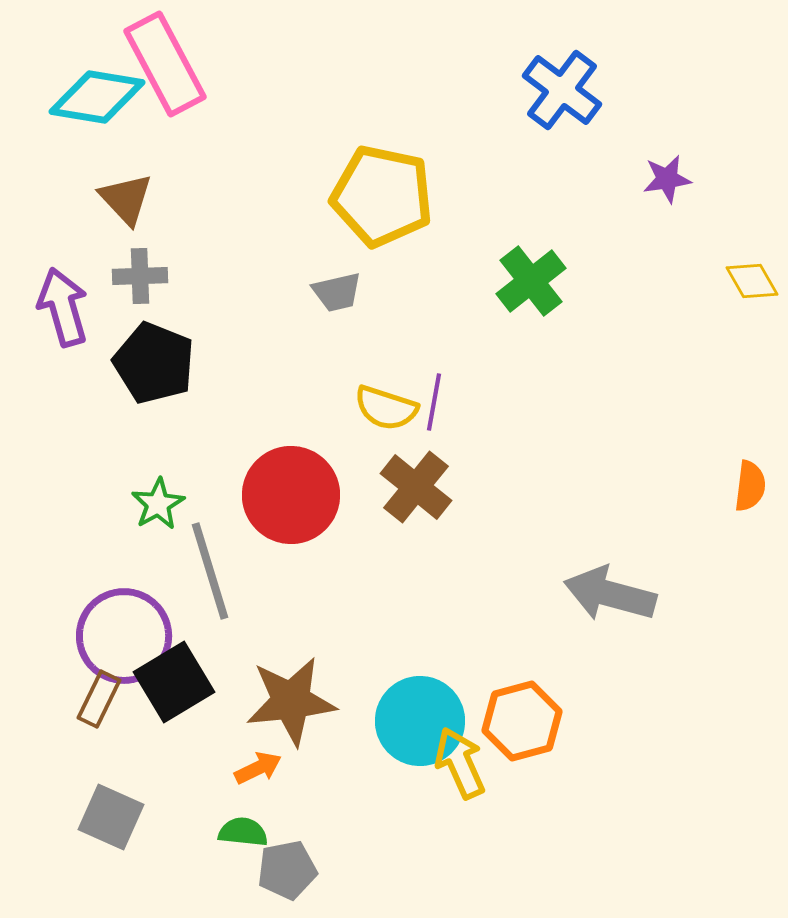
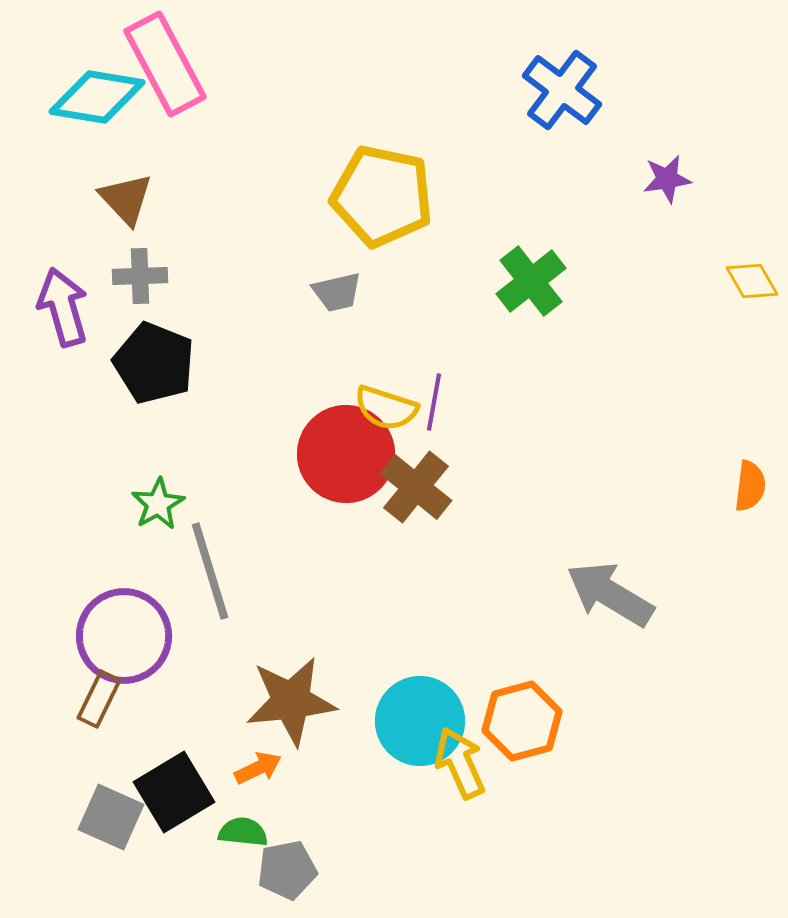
red circle: moved 55 px right, 41 px up
gray arrow: rotated 16 degrees clockwise
black square: moved 110 px down
